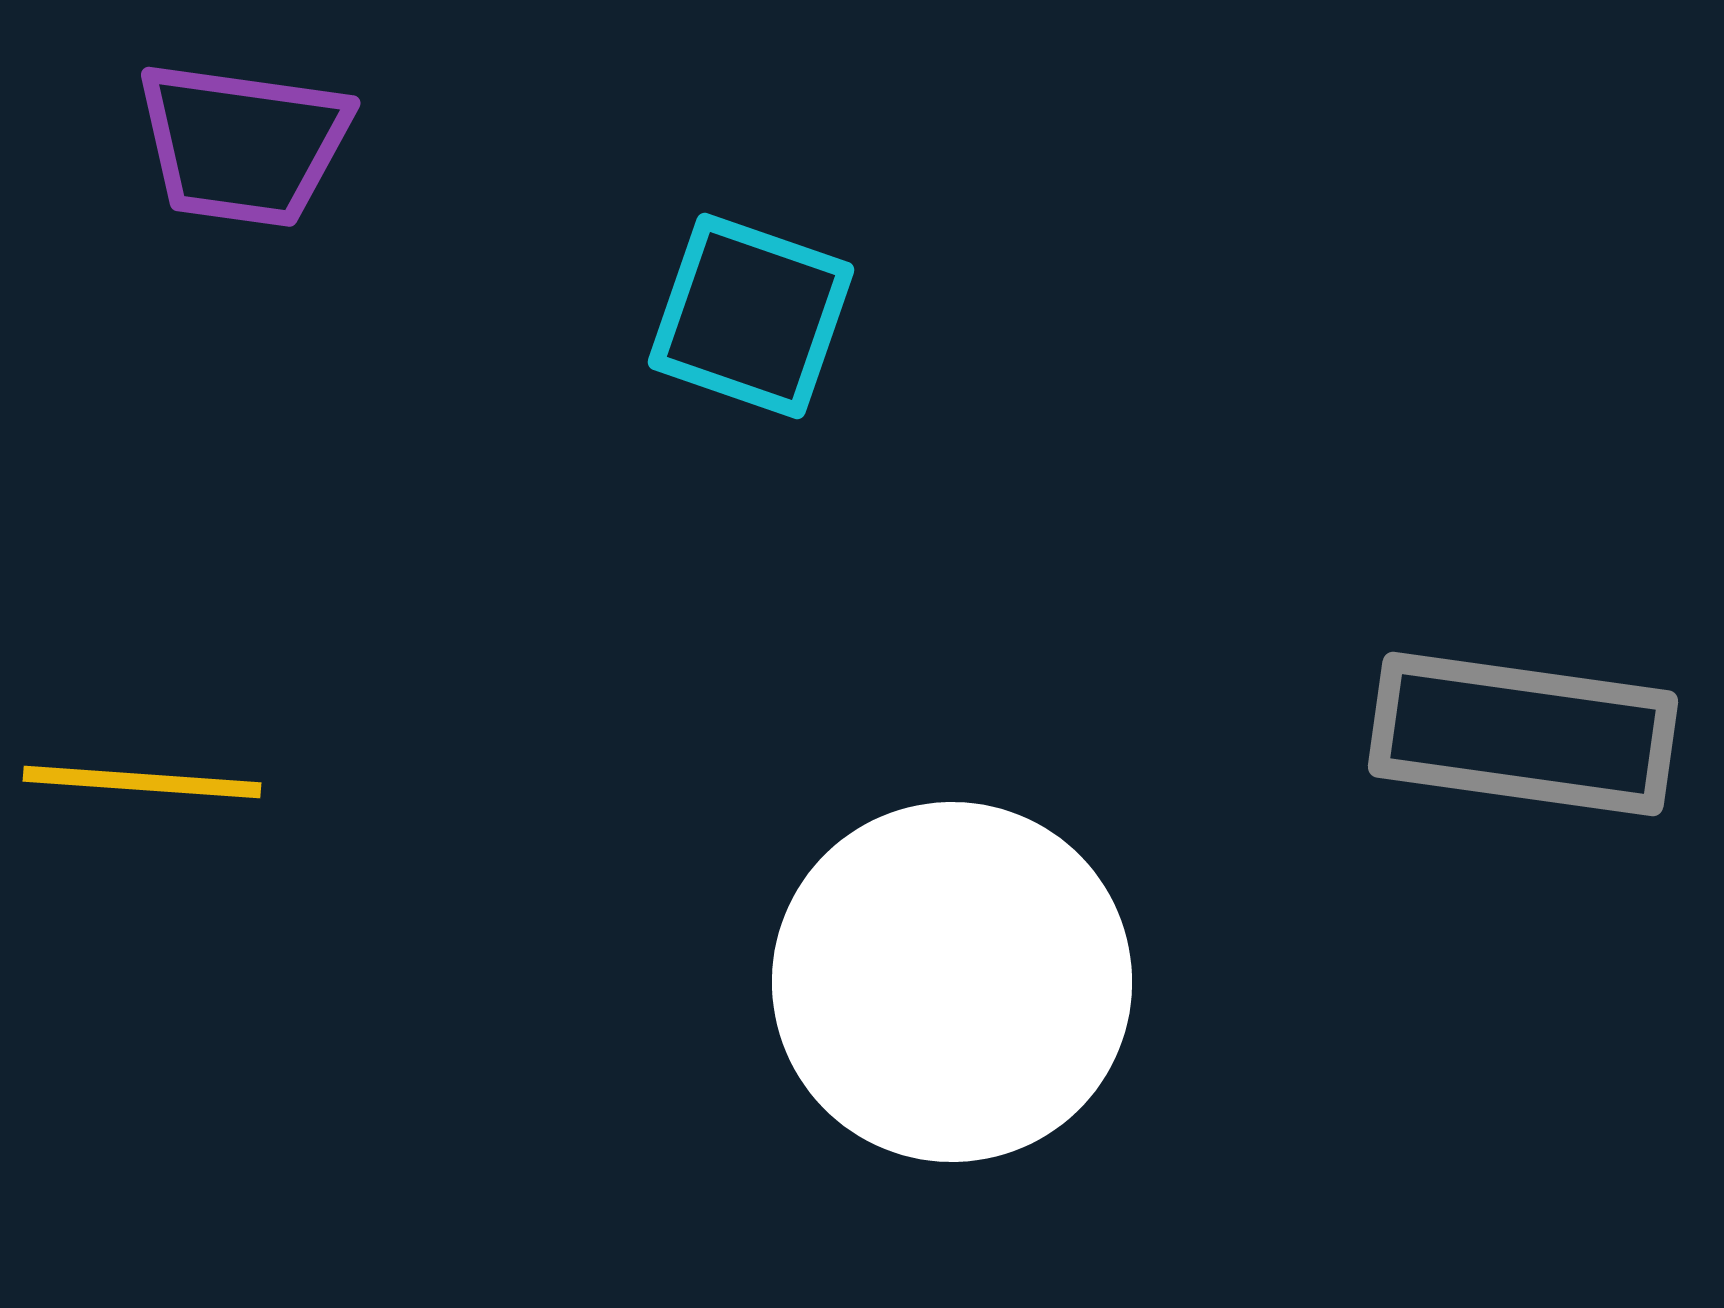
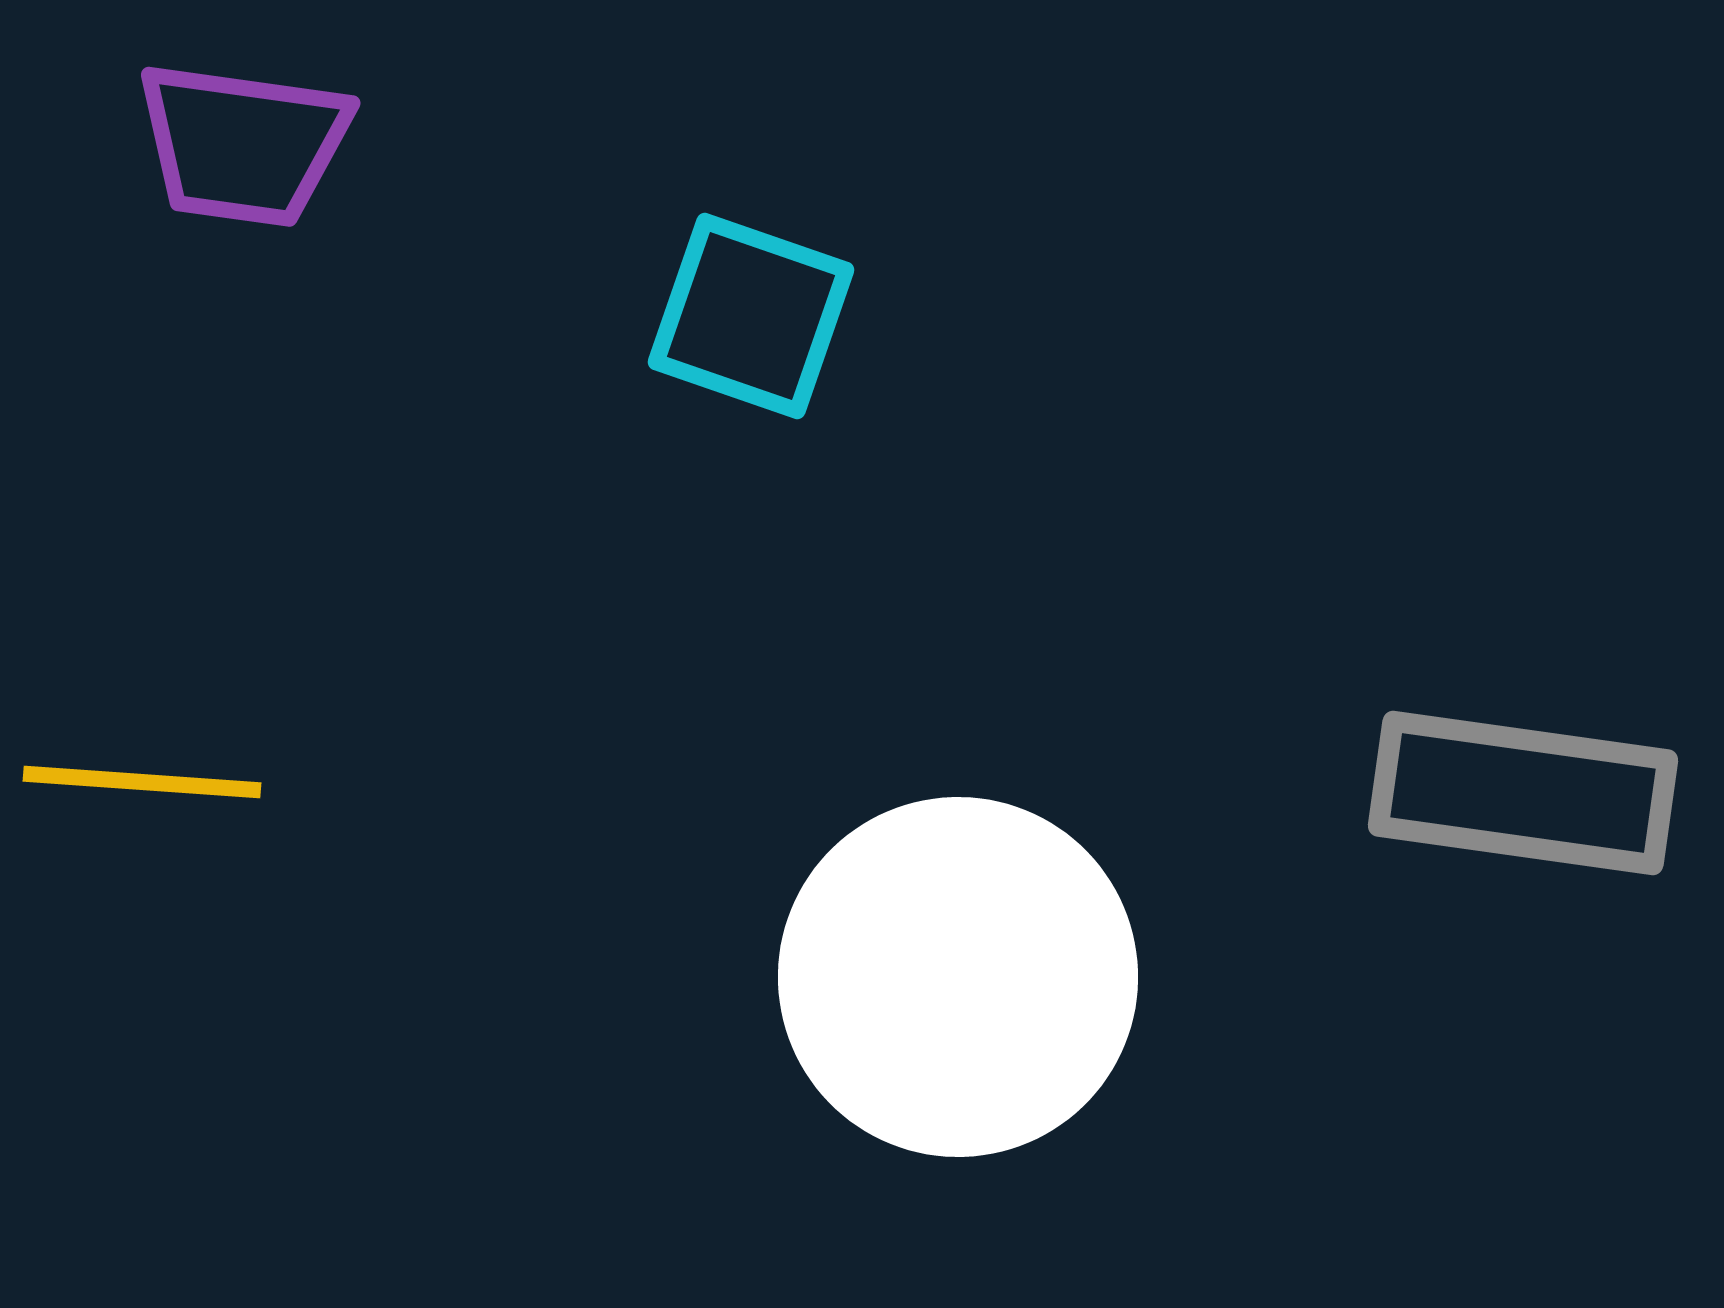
gray rectangle: moved 59 px down
white circle: moved 6 px right, 5 px up
